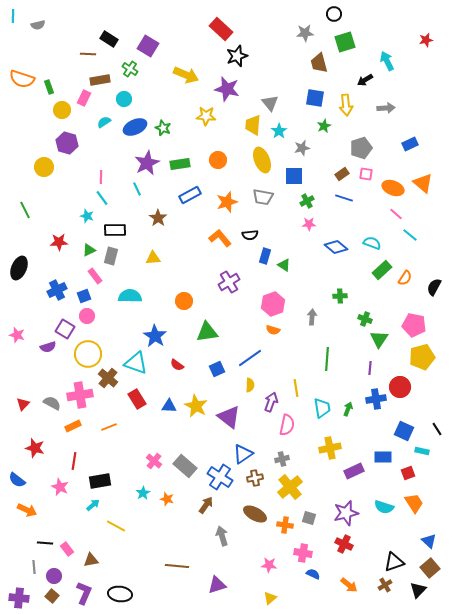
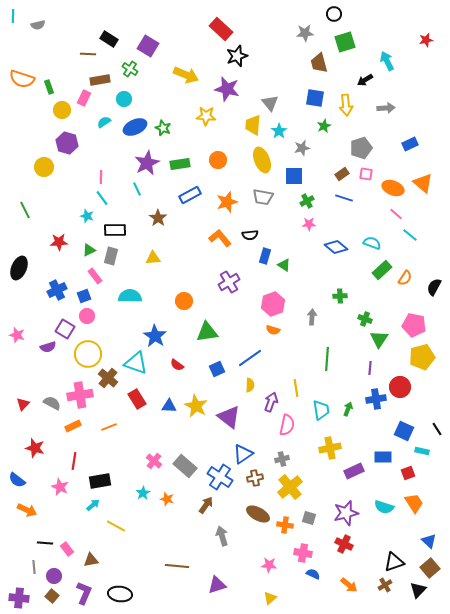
cyan trapezoid at (322, 408): moved 1 px left, 2 px down
brown ellipse at (255, 514): moved 3 px right
